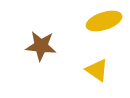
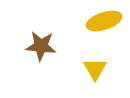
yellow triangle: moved 2 px left, 1 px up; rotated 25 degrees clockwise
